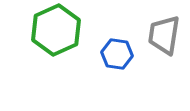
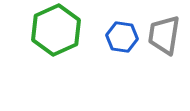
blue hexagon: moved 5 px right, 17 px up
